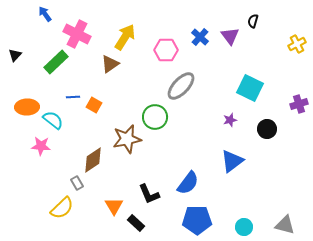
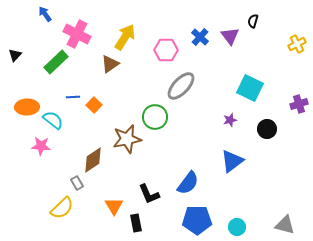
orange square: rotated 14 degrees clockwise
black rectangle: rotated 36 degrees clockwise
cyan circle: moved 7 px left
